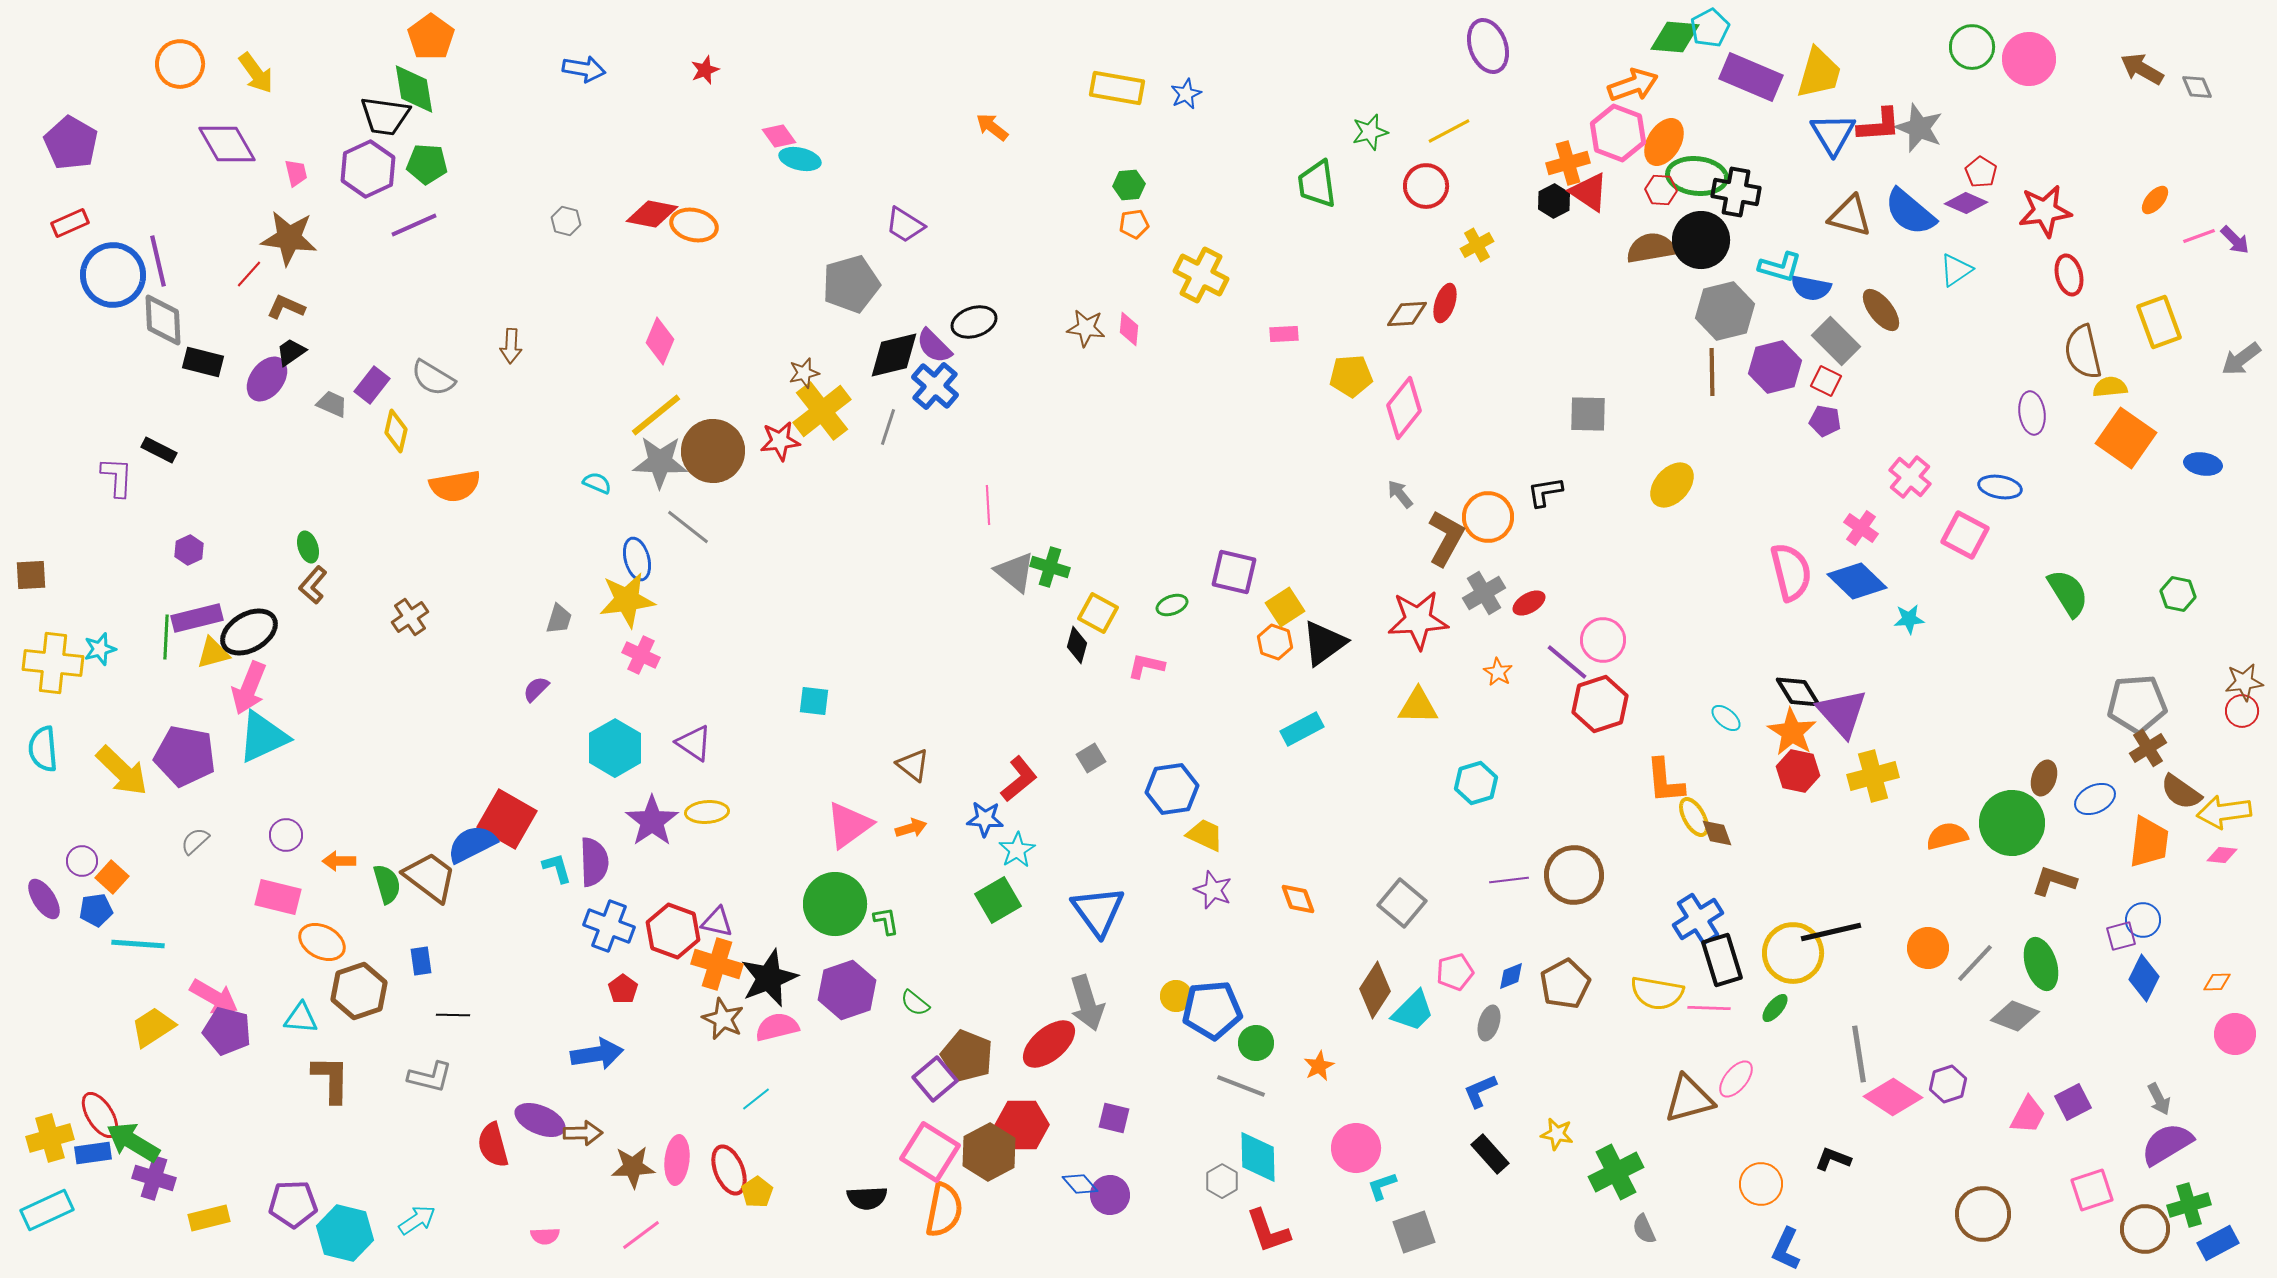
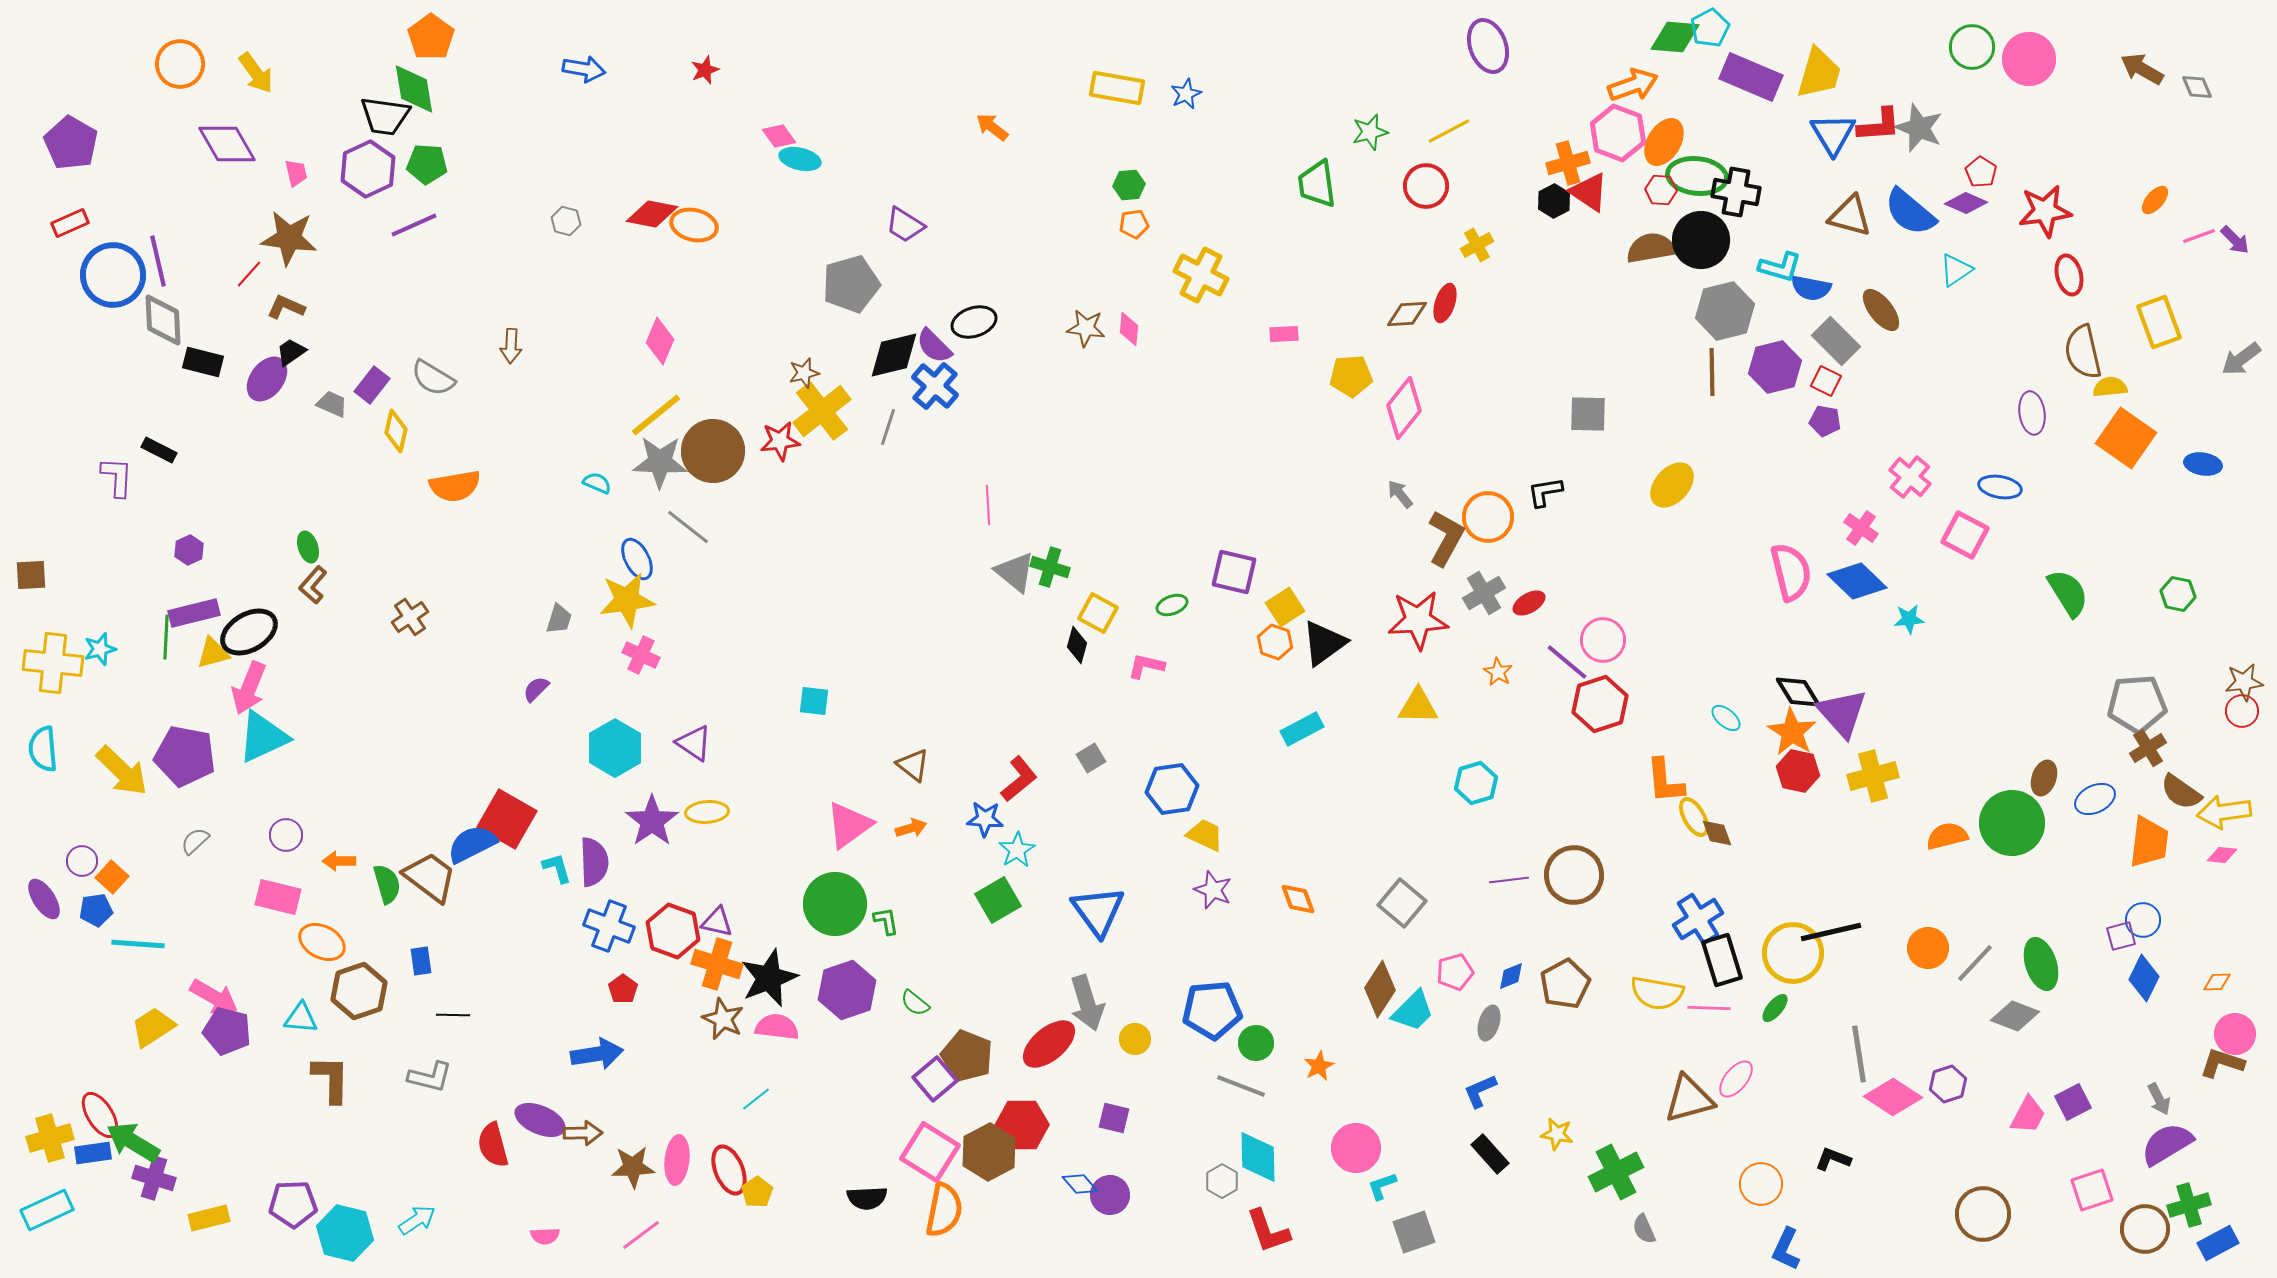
blue ellipse at (637, 559): rotated 12 degrees counterclockwise
purple rectangle at (197, 618): moved 3 px left, 5 px up
brown L-shape at (2054, 881): moved 168 px right, 182 px down
brown diamond at (1375, 990): moved 5 px right, 1 px up
yellow circle at (1176, 996): moved 41 px left, 43 px down
pink semicircle at (777, 1027): rotated 21 degrees clockwise
